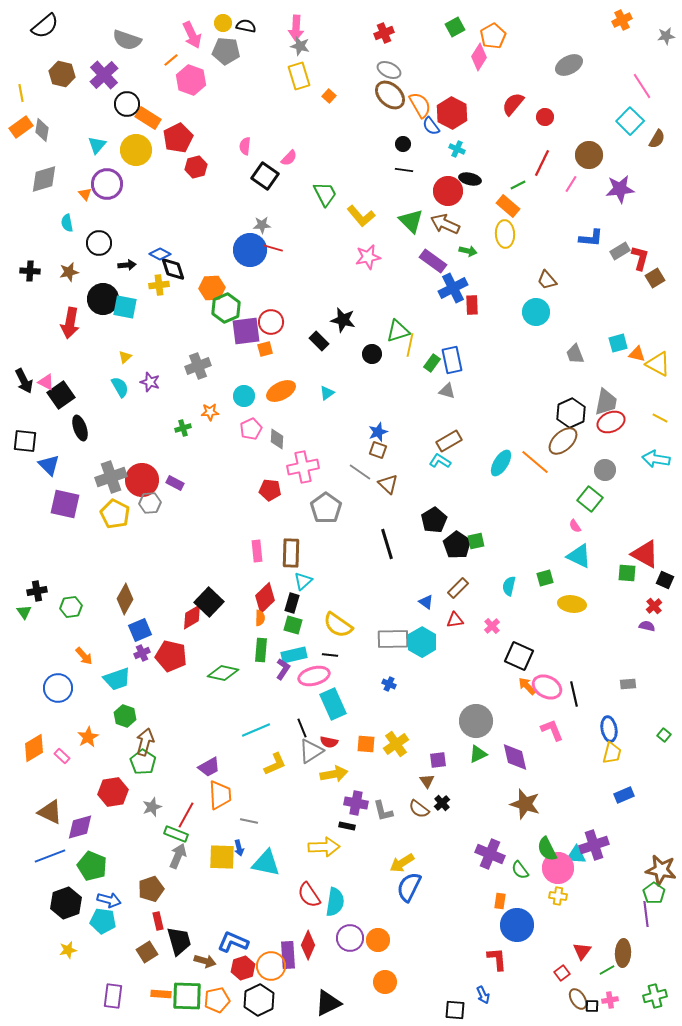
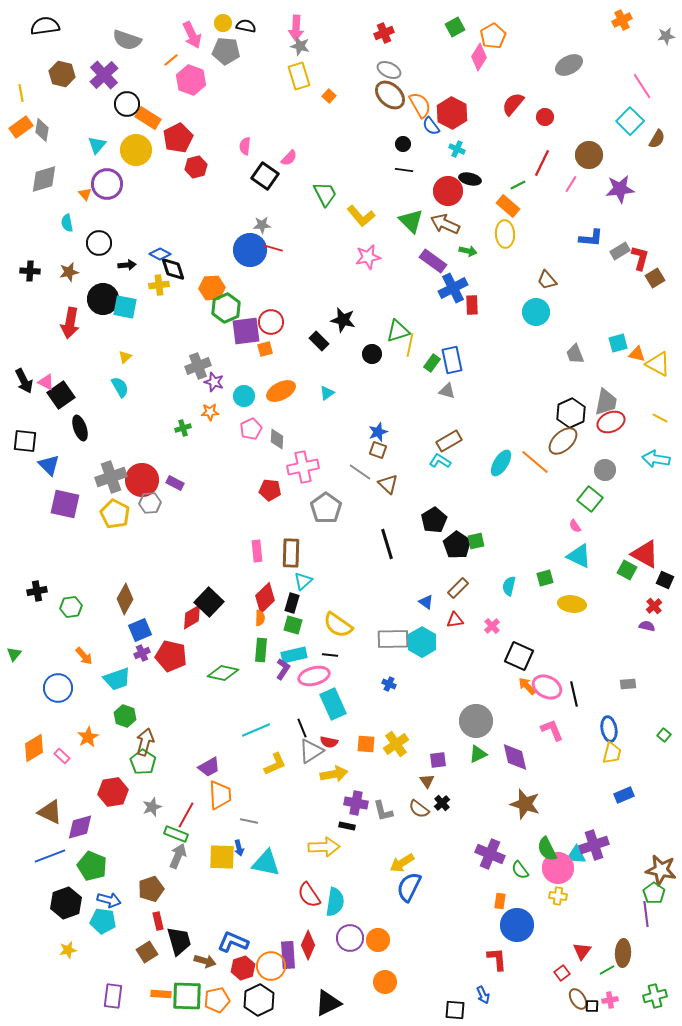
black semicircle at (45, 26): rotated 148 degrees counterclockwise
purple star at (150, 382): moved 64 px right
green square at (627, 573): moved 3 px up; rotated 24 degrees clockwise
green triangle at (24, 612): moved 10 px left, 42 px down; rotated 14 degrees clockwise
